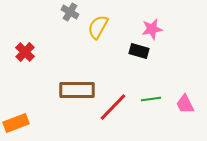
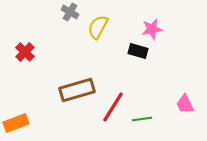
black rectangle: moved 1 px left
brown rectangle: rotated 16 degrees counterclockwise
green line: moved 9 px left, 20 px down
red line: rotated 12 degrees counterclockwise
